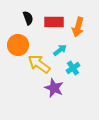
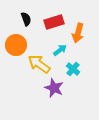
black semicircle: moved 2 px left, 1 px down
red rectangle: rotated 18 degrees counterclockwise
orange arrow: moved 6 px down
orange circle: moved 2 px left
cyan cross: moved 1 px down; rotated 16 degrees counterclockwise
